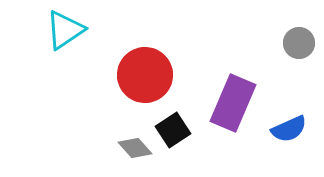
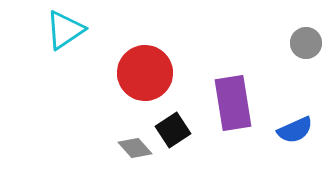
gray circle: moved 7 px right
red circle: moved 2 px up
purple rectangle: rotated 32 degrees counterclockwise
blue semicircle: moved 6 px right, 1 px down
